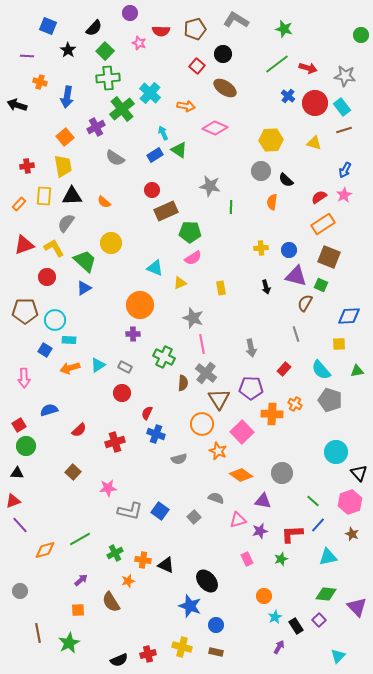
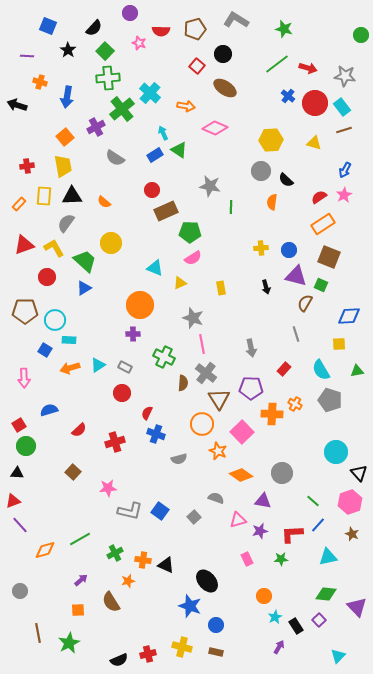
cyan semicircle at (321, 370): rotated 10 degrees clockwise
green star at (281, 559): rotated 16 degrees clockwise
